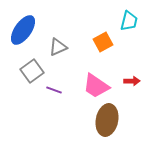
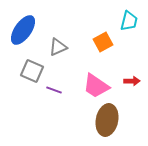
gray square: rotated 30 degrees counterclockwise
